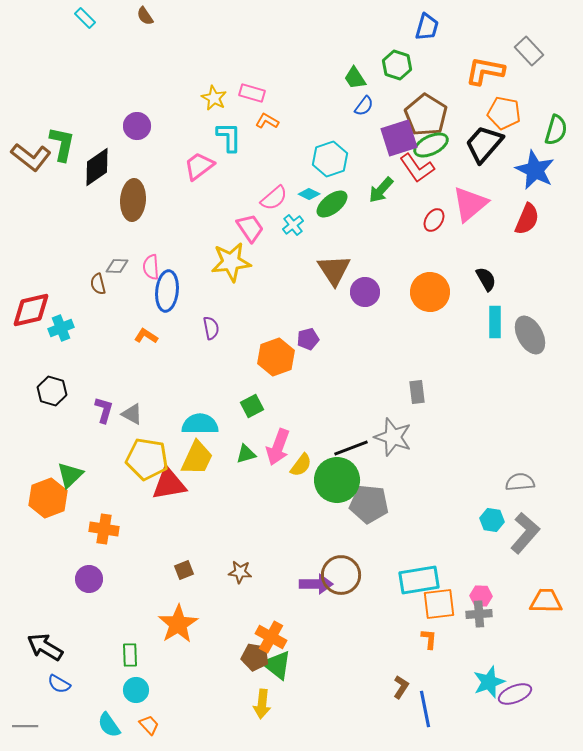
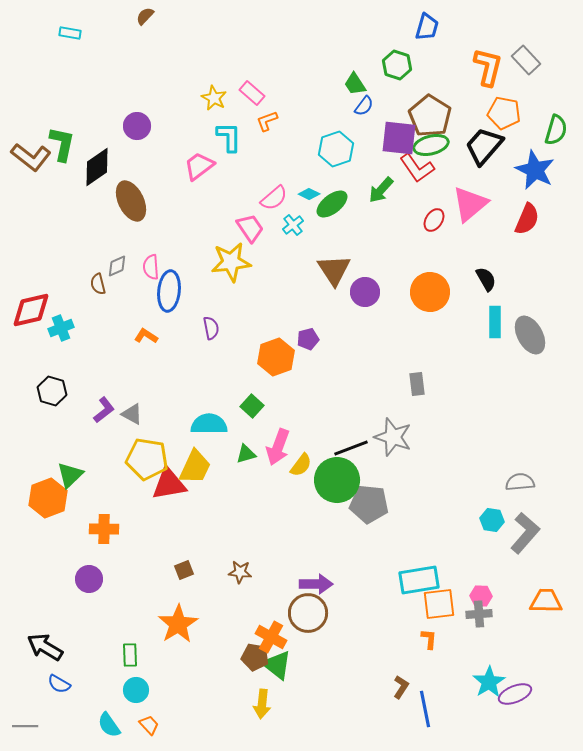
brown semicircle at (145, 16): rotated 78 degrees clockwise
cyan rectangle at (85, 18): moved 15 px left, 15 px down; rotated 35 degrees counterclockwise
gray rectangle at (529, 51): moved 3 px left, 9 px down
orange L-shape at (485, 71): moved 3 px right, 4 px up; rotated 93 degrees clockwise
green trapezoid at (355, 78): moved 6 px down
pink rectangle at (252, 93): rotated 25 degrees clockwise
brown pentagon at (426, 115): moved 4 px right, 1 px down
orange L-shape at (267, 121): rotated 50 degrees counterclockwise
purple square at (399, 138): rotated 24 degrees clockwise
black trapezoid at (484, 144): moved 2 px down
green ellipse at (431, 145): rotated 12 degrees clockwise
cyan hexagon at (330, 159): moved 6 px right, 10 px up
brown ellipse at (133, 200): moved 2 px left, 1 px down; rotated 30 degrees counterclockwise
gray diamond at (117, 266): rotated 25 degrees counterclockwise
blue ellipse at (167, 291): moved 2 px right
gray rectangle at (417, 392): moved 8 px up
green square at (252, 406): rotated 20 degrees counterclockwise
purple L-shape at (104, 410): rotated 36 degrees clockwise
cyan semicircle at (200, 424): moved 9 px right
yellow trapezoid at (197, 458): moved 2 px left, 9 px down
orange cross at (104, 529): rotated 8 degrees counterclockwise
brown circle at (341, 575): moved 33 px left, 38 px down
cyan star at (489, 682): rotated 12 degrees counterclockwise
